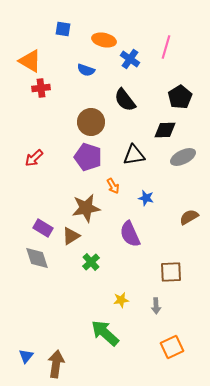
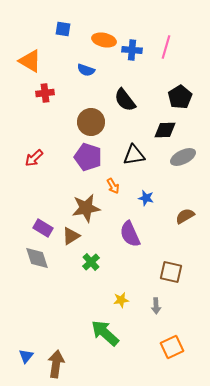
blue cross: moved 2 px right, 9 px up; rotated 30 degrees counterclockwise
red cross: moved 4 px right, 5 px down
brown semicircle: moved 4 px left, 1 px up
brown square: rotated 15 degrees clockwise
